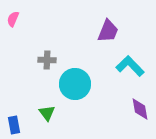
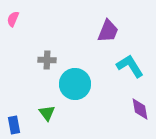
cyan L-shape: rotated 12 degrees clockwise
